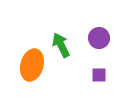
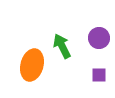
green arrow: moved 1 px right, 1 px down
